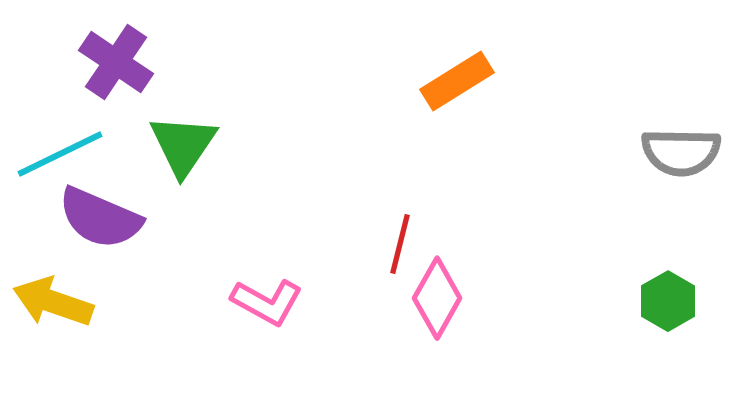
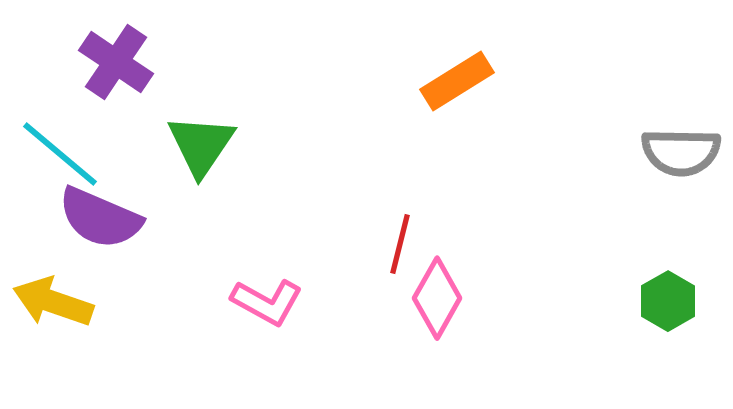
green triangle: moved 18 px right
cyan line: rotated 66 degrees clockwise
